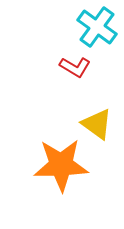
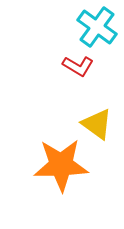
red L-shape: moved 3 px right, 1 px up
